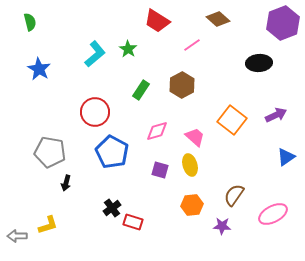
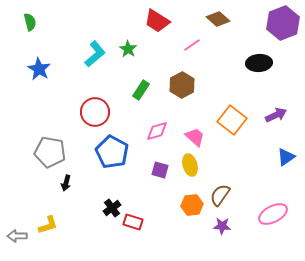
brown semicircle: moved 14 px left
